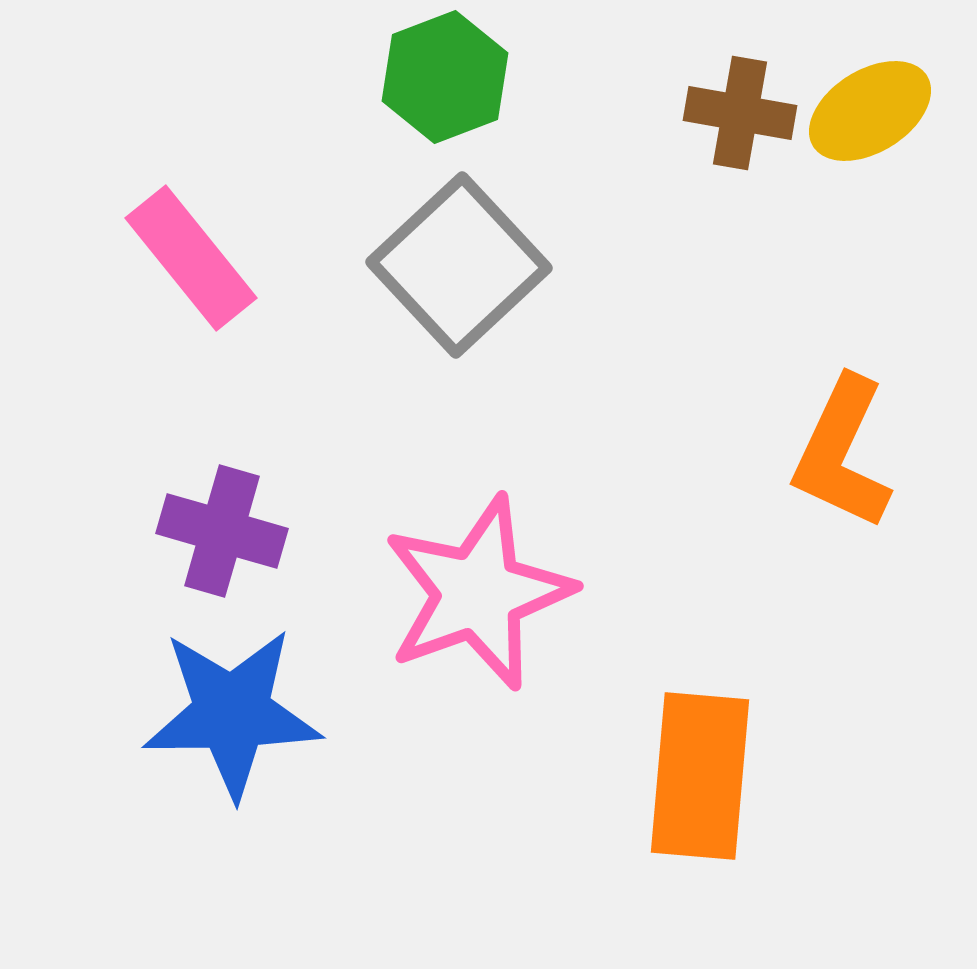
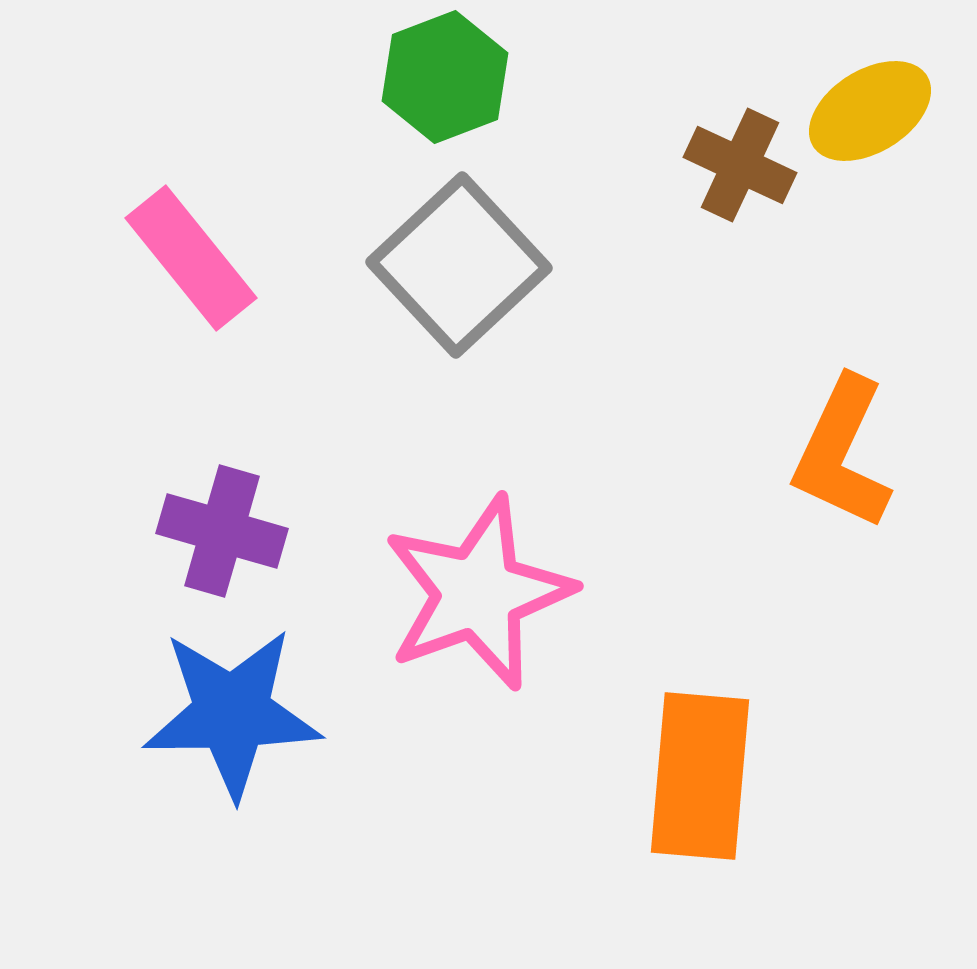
brown cross: moved 52 px down; rotated 15 degrees clockwise
